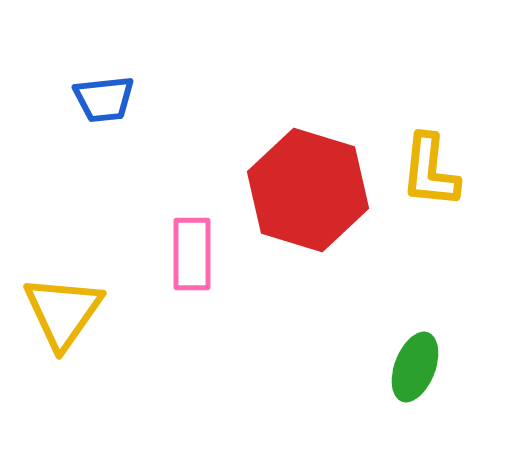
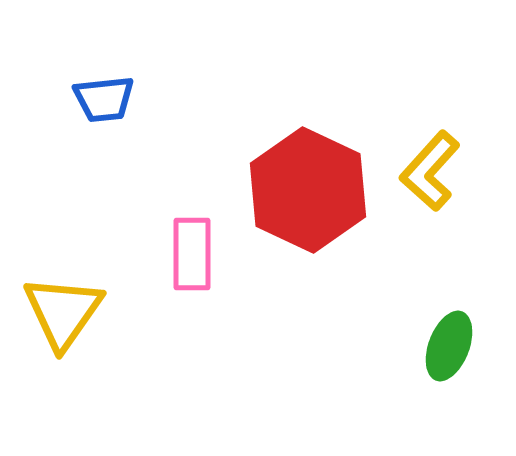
yellow L-shape: rotated 36 degrees clockwise
red hexagon: rotated 8 degrees clockwise
green ellipse: moved 34 px right, 21 px up
